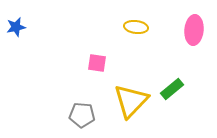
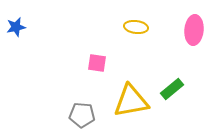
yellow triangle: rotated 36 degrees clockwise
